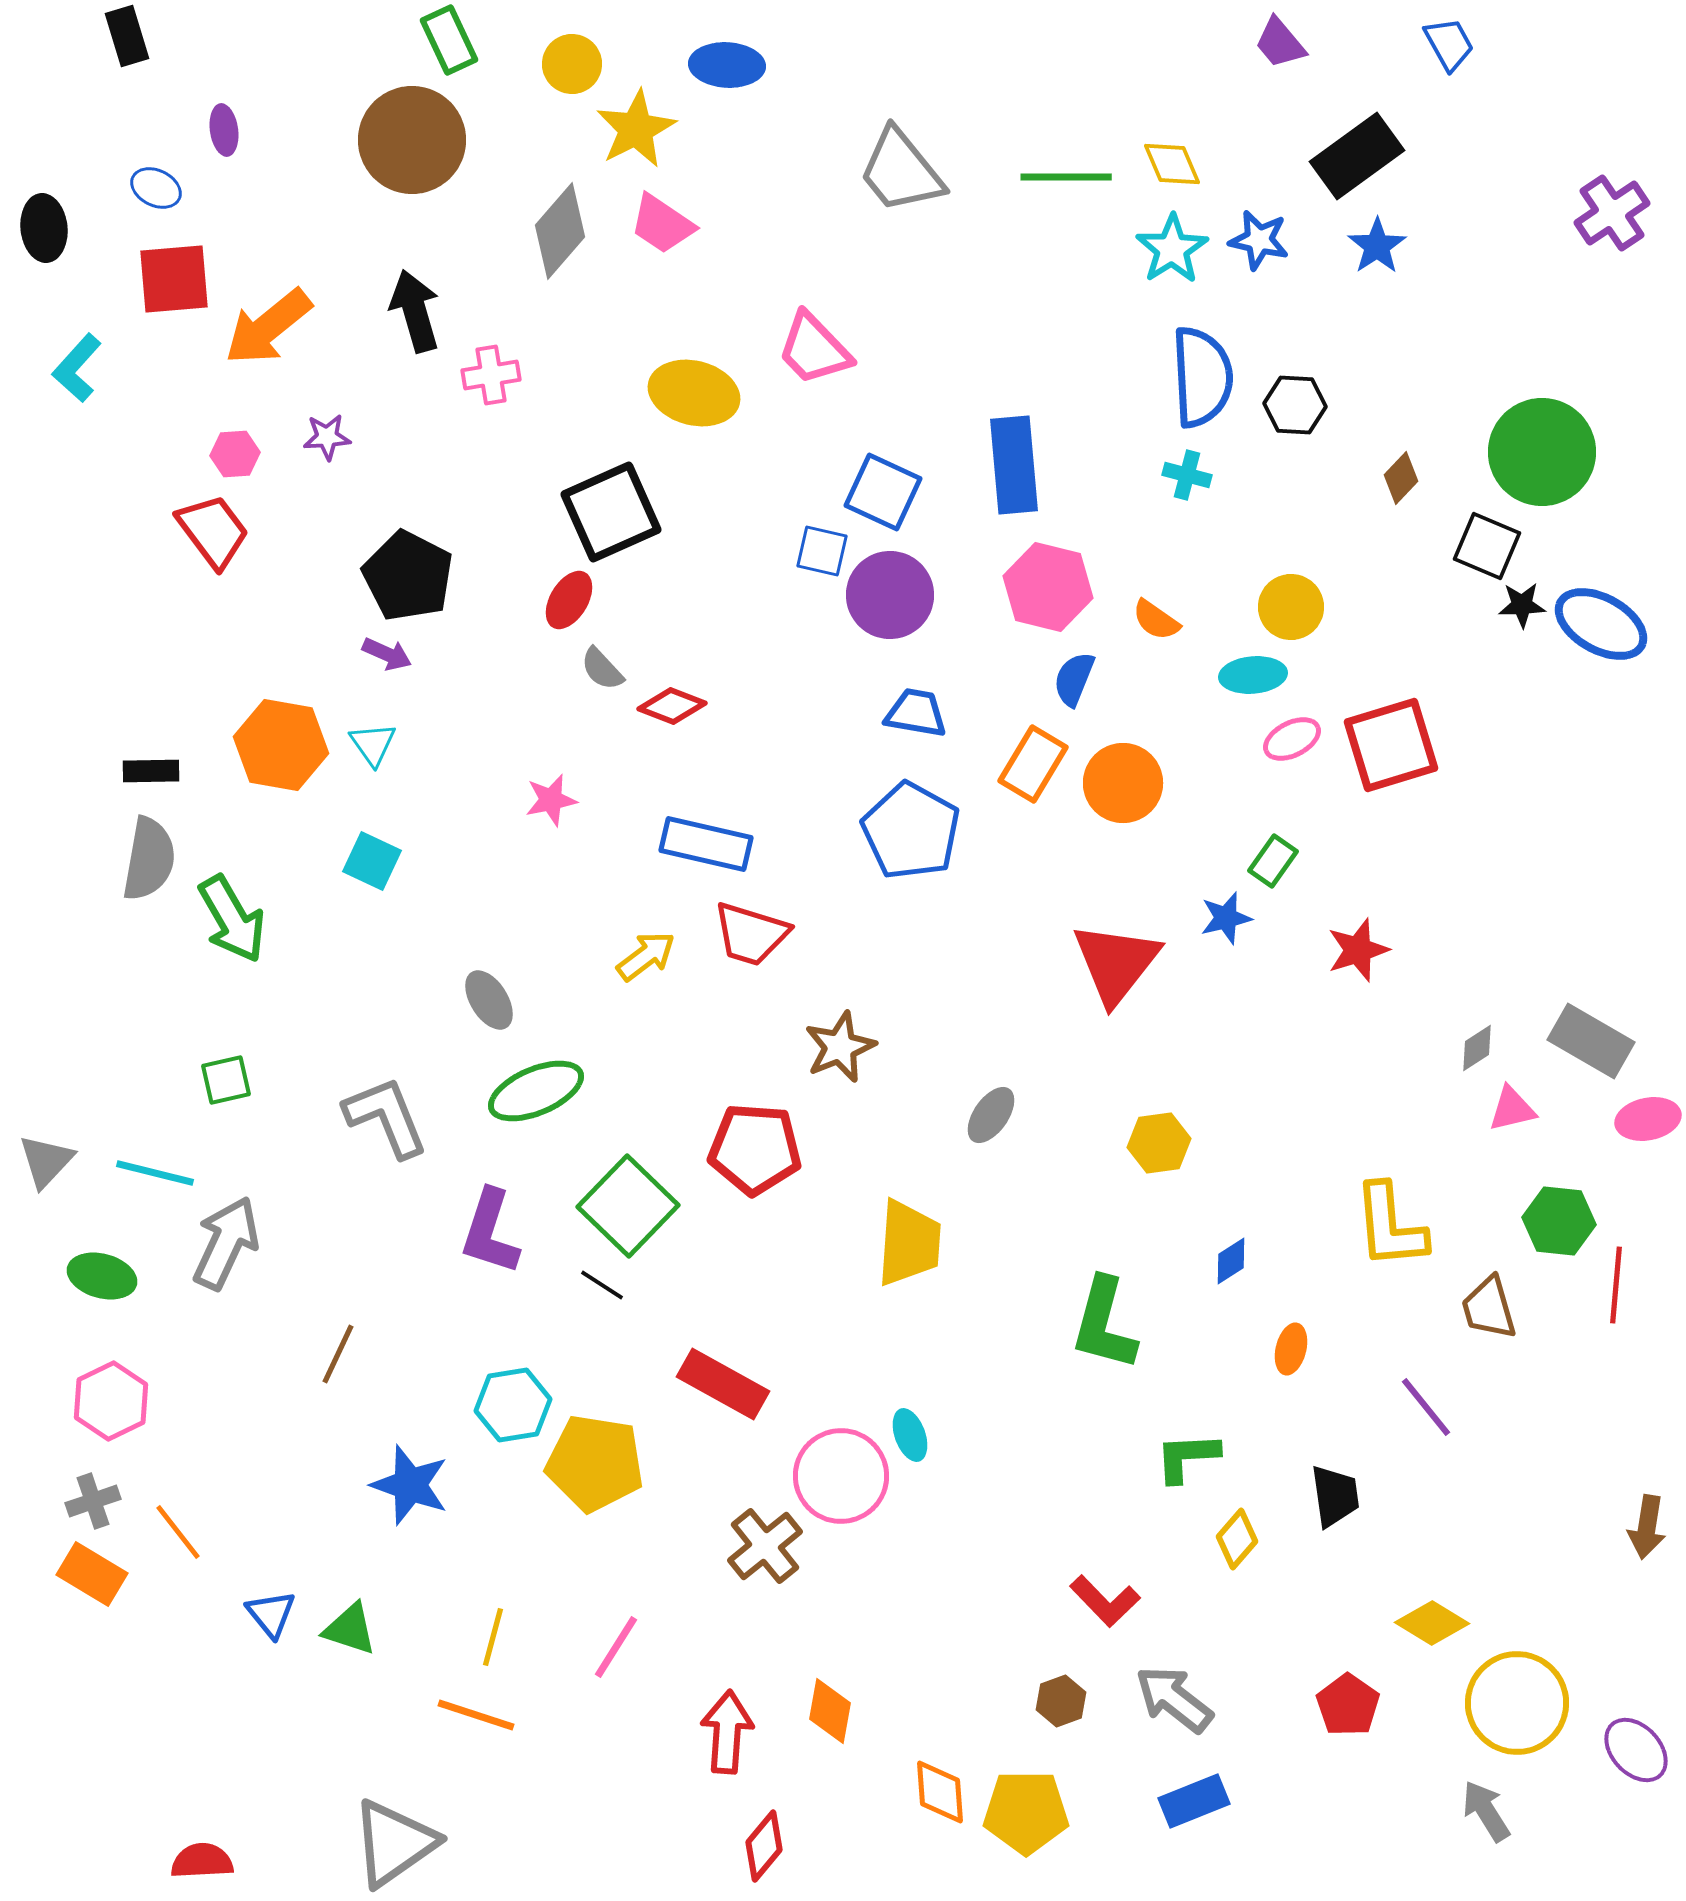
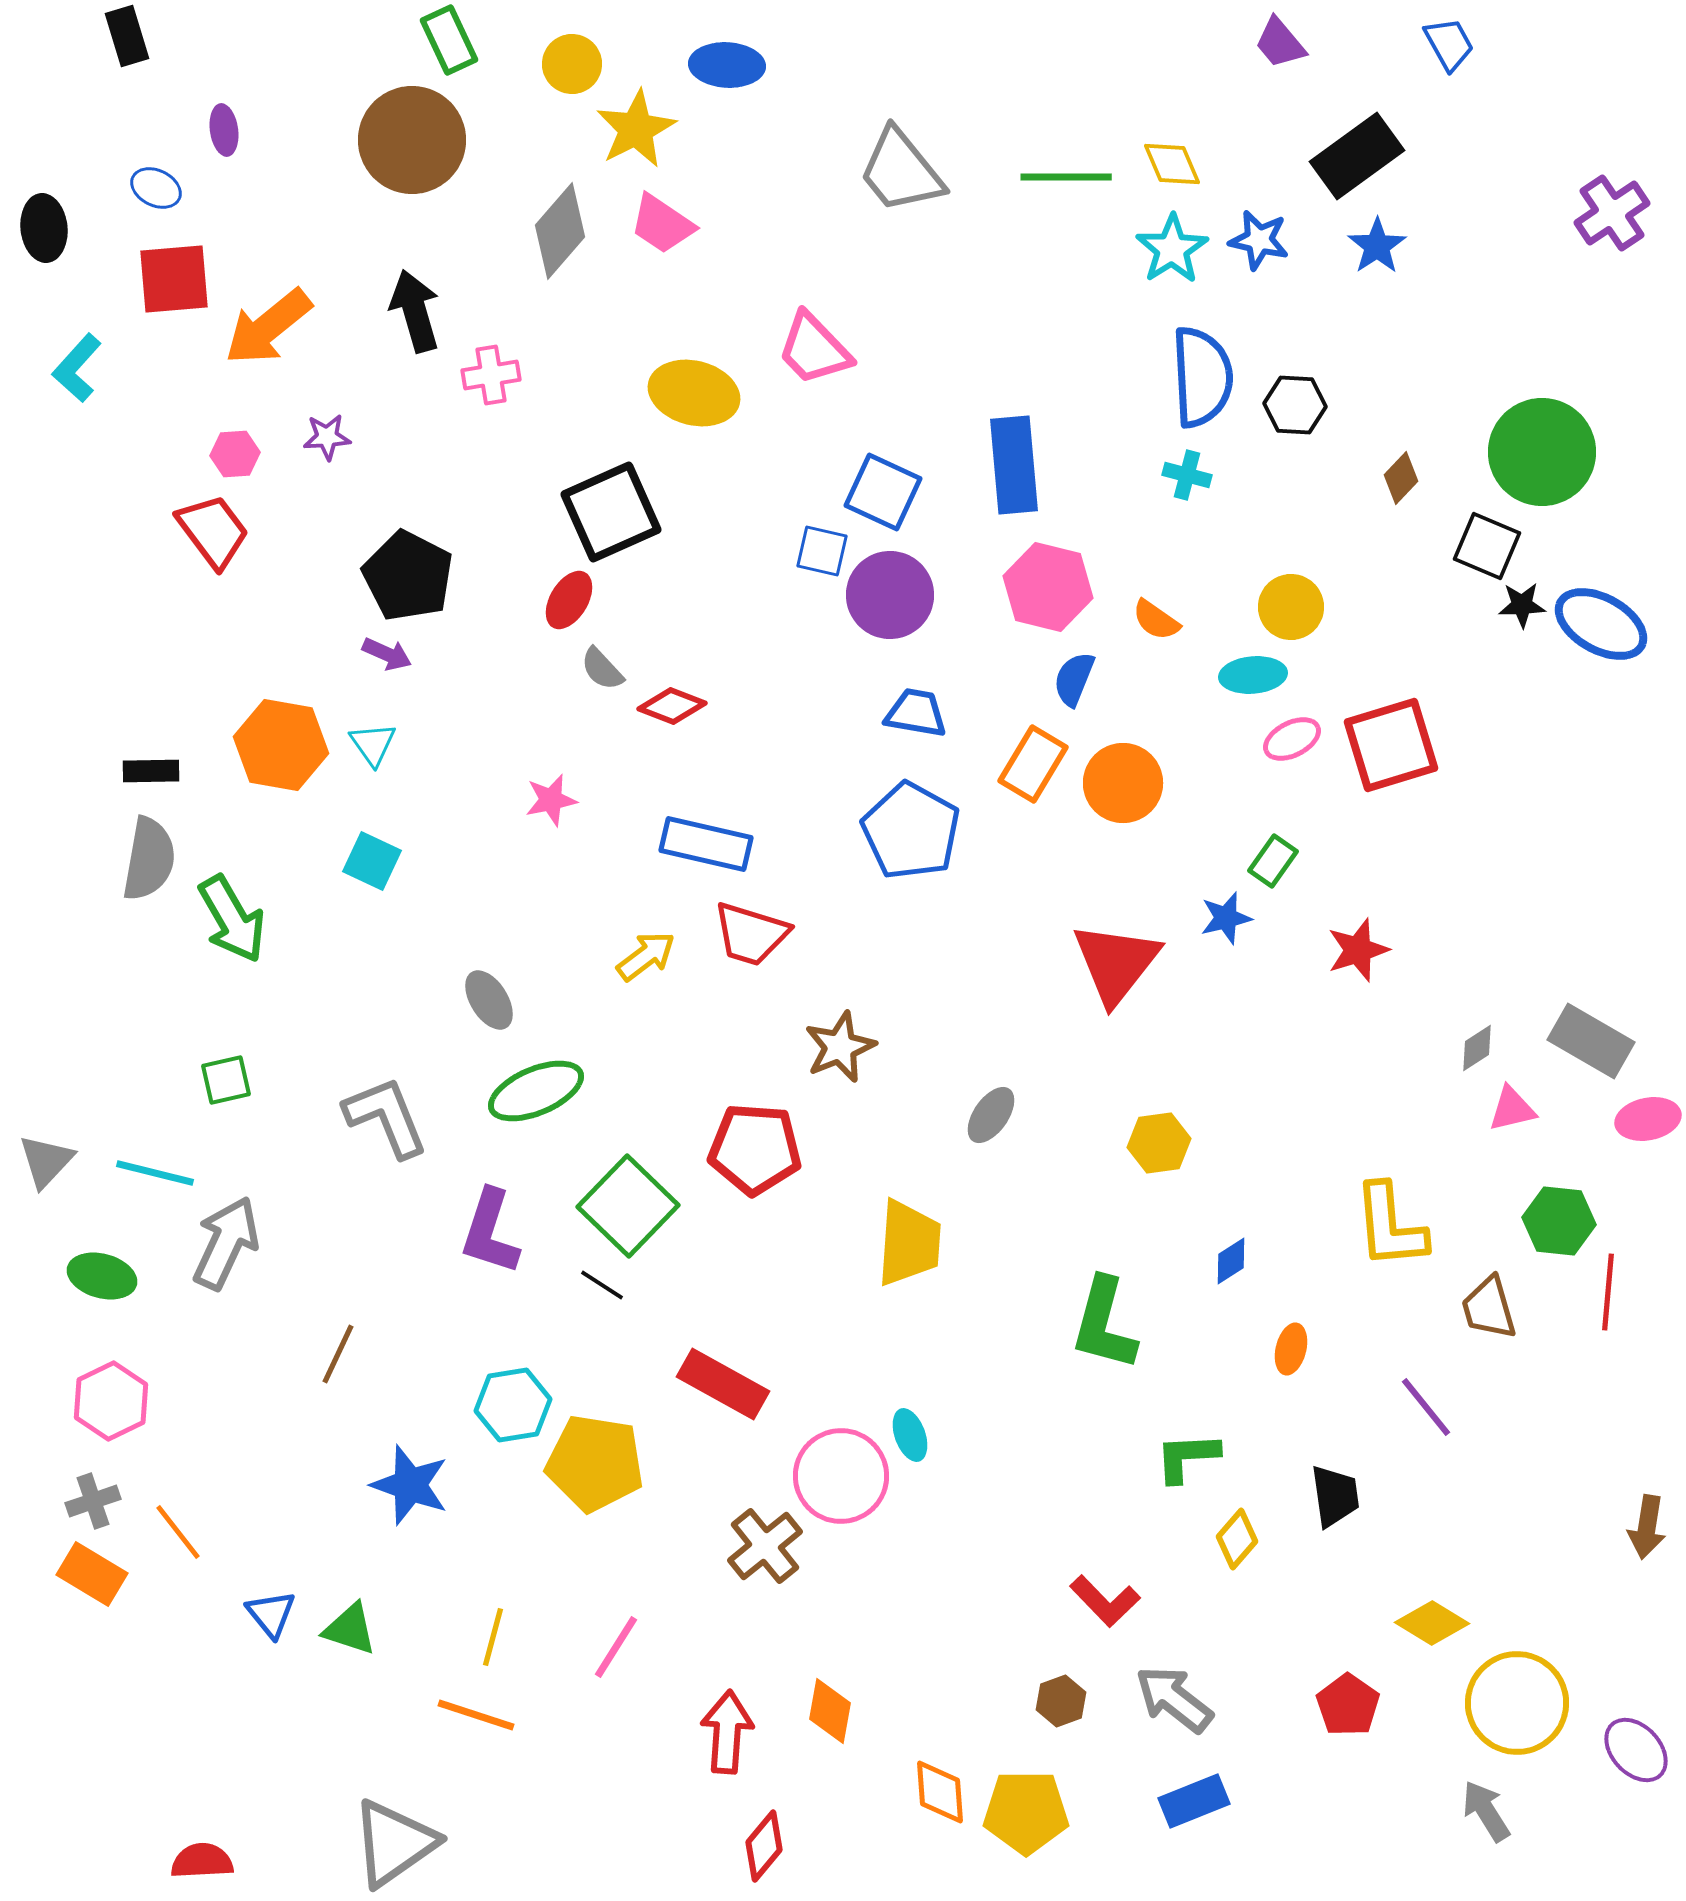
red line at (1616, 1285): moved 8 px left, 7 px down
